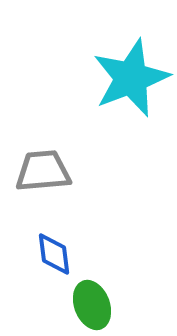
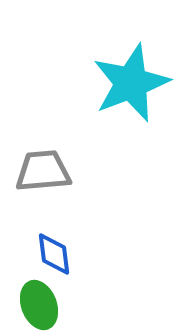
cyan star: moved 5 px down
green ellipse: moved 53 px left
